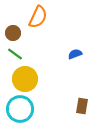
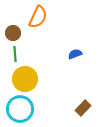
green line: rotated 49 degrees clockwise
brown rectangle: moved 1 px right, 2 px down; rotated 35 degrees clockwise
